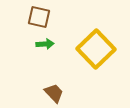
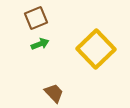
brown square: moved 3 px left, 1 px down; rotated 35 degrees counterclockwise
green arrow: moved 5 px left; rotated 18 degrees counterclockwise
